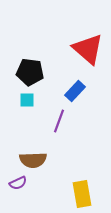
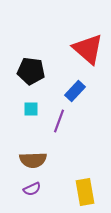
black pentagon: moved 1 px right, 1 px up
cyan square: moved 4 px right, 9 px down
purple semicircle: moved 14 px right, 6 px down
yellow rectangle: moved 3 px right, 2 px up
